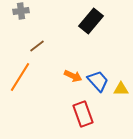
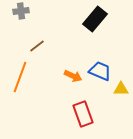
black rectangle: moved 4 px right, 2 px up
orange line: rotated 12 degrees counterclockwise
blue trapezoid: moved 2 px right, 10 px up; rotated 25 degrees counterclockwise
